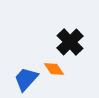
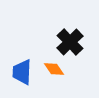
blue trapezoid: moved 4 px left, 7 px up; rotated 40 degrees counterclockwise
